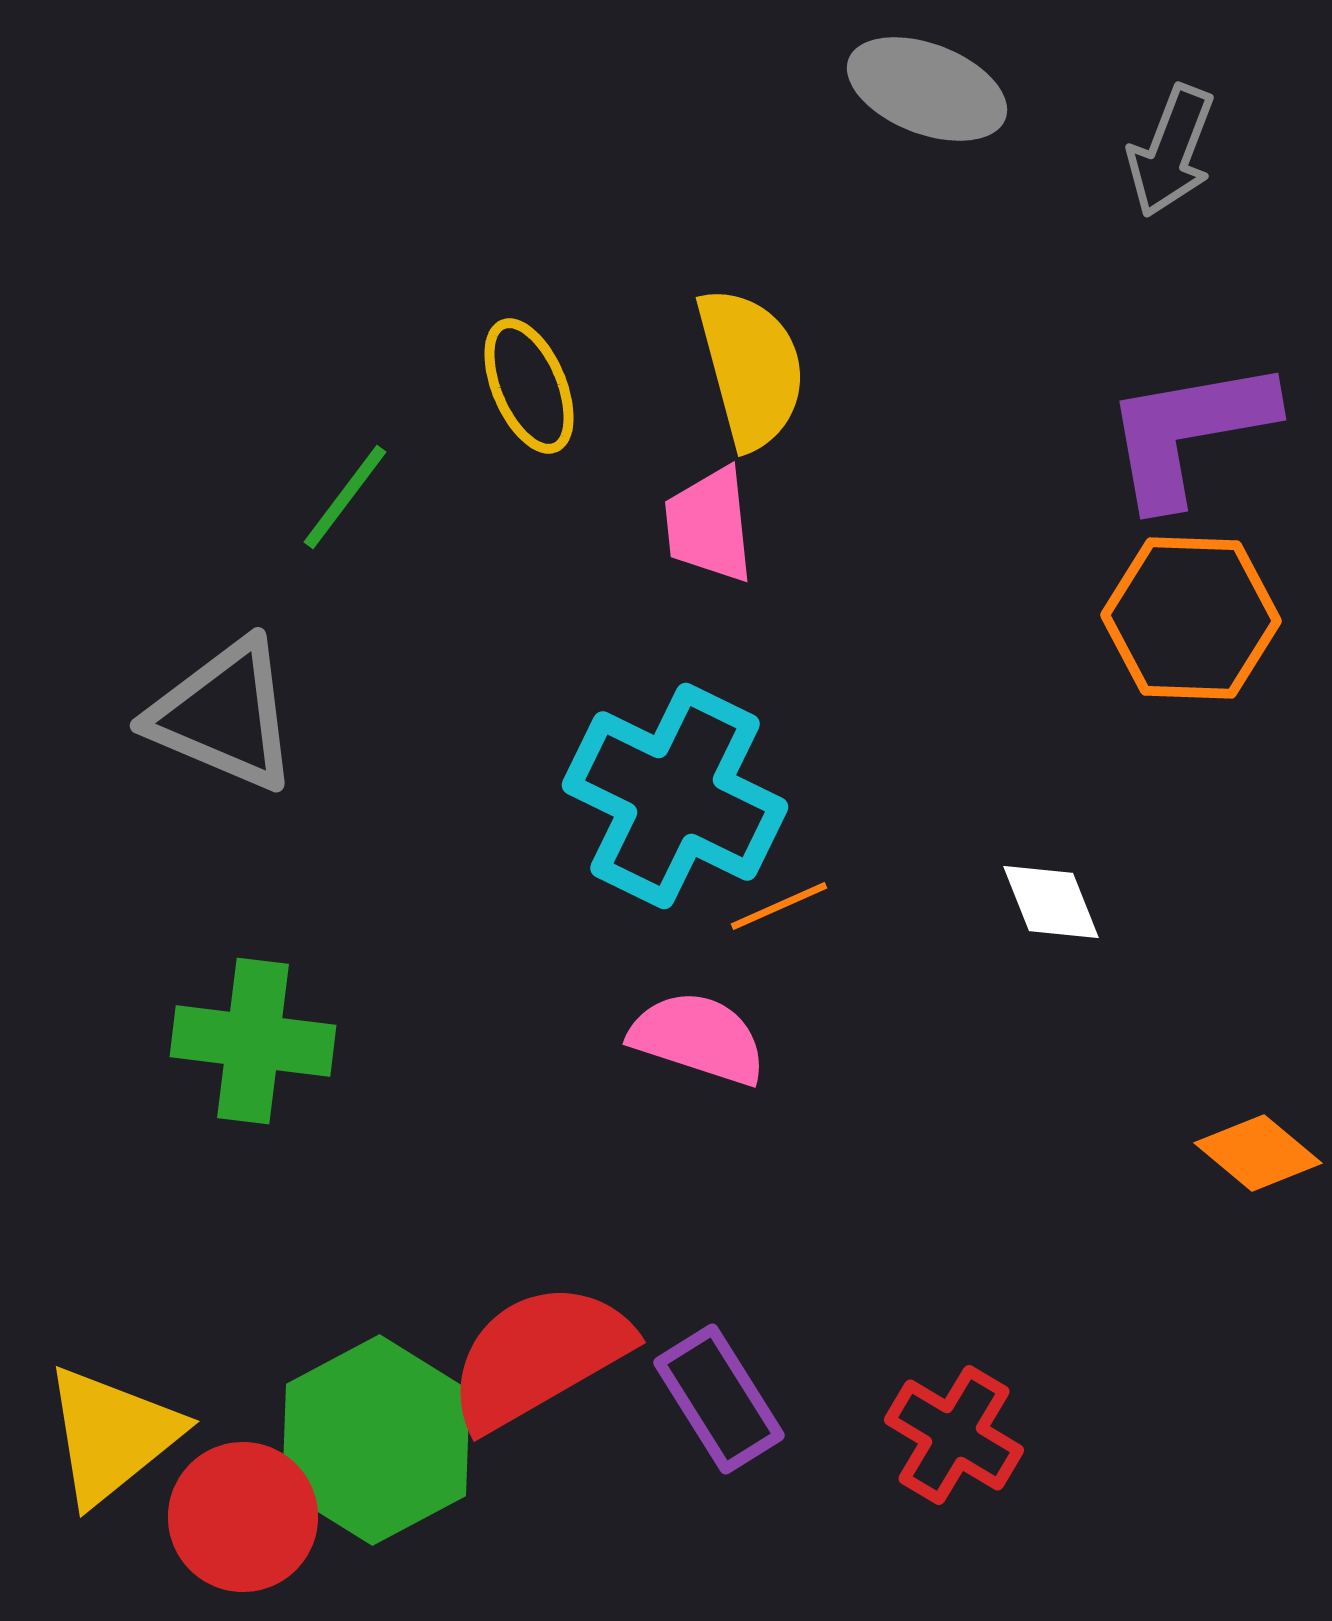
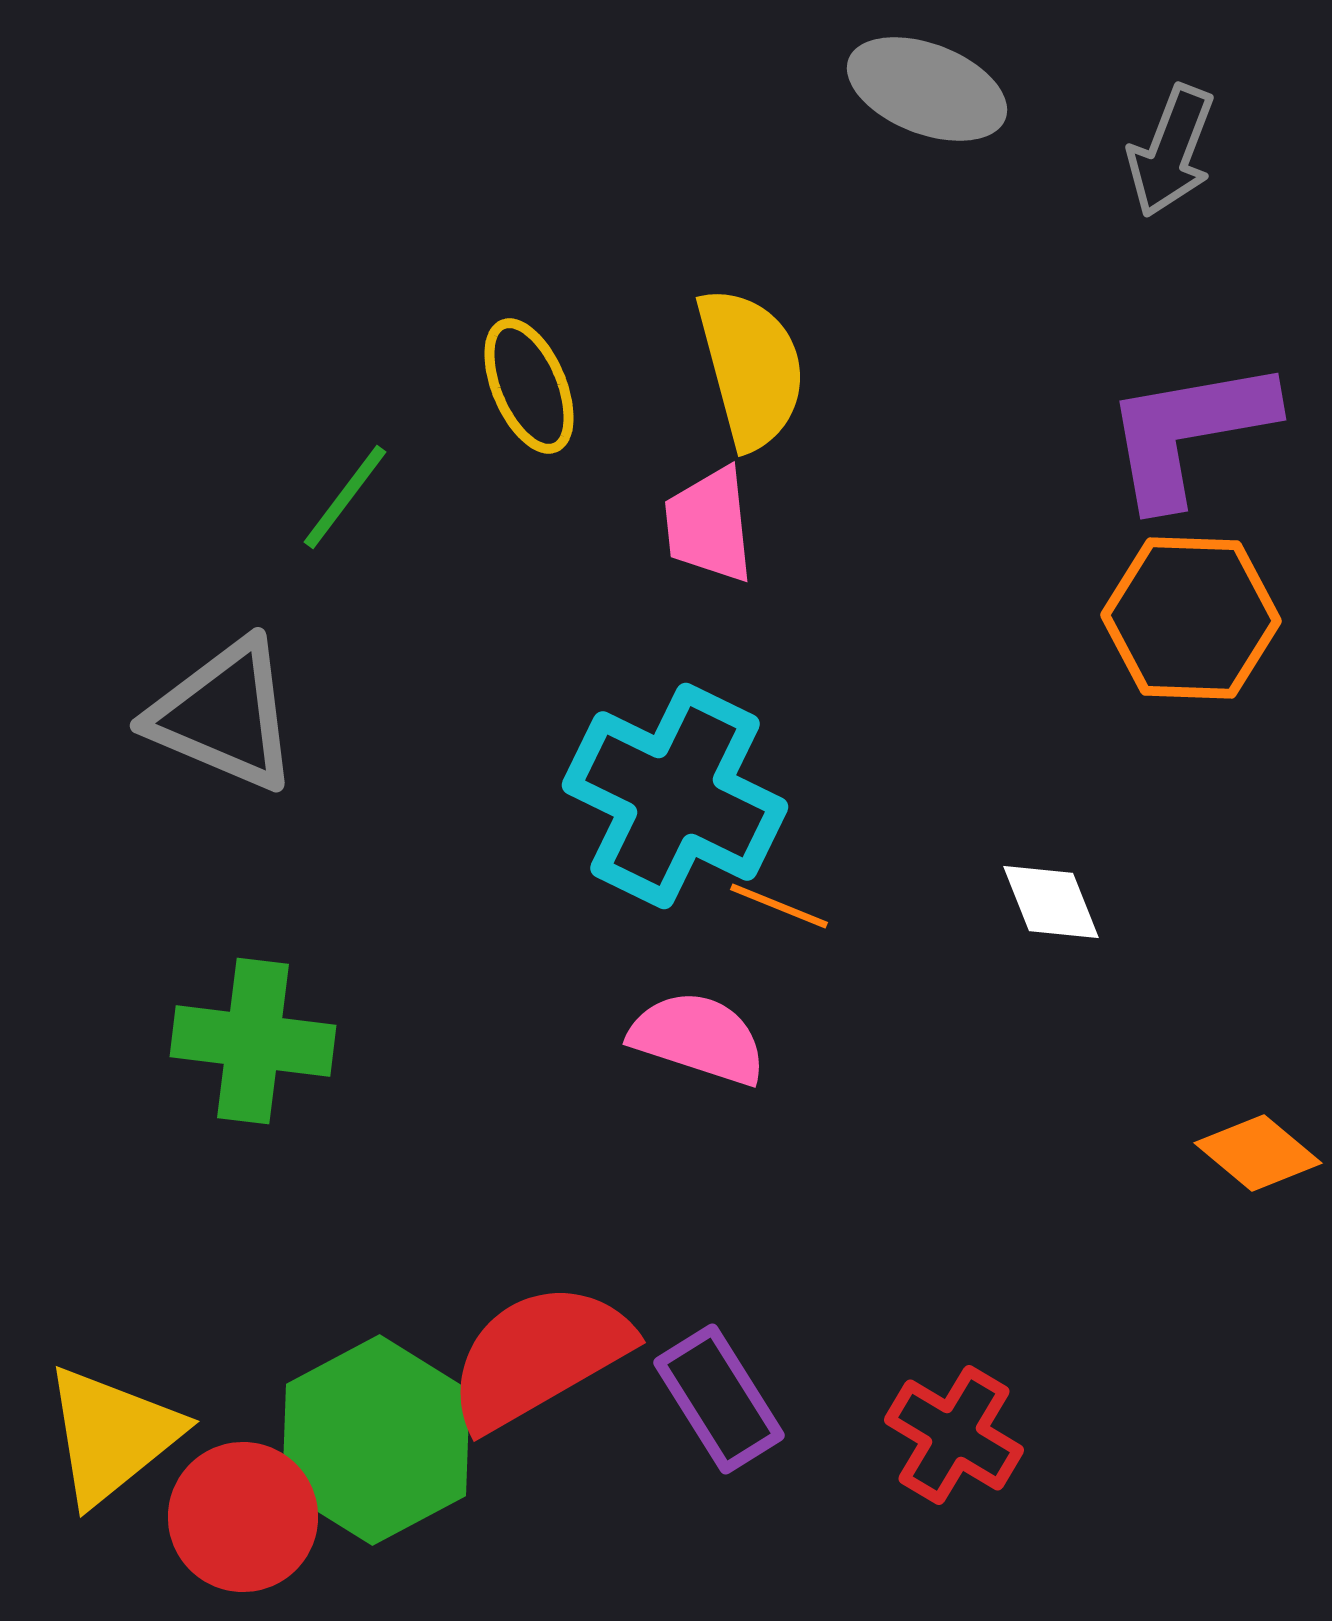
orange line: rotated 46 degrees clockwise
